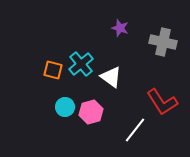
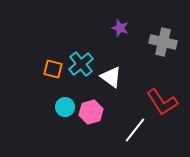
orange square: moved 1 px up
